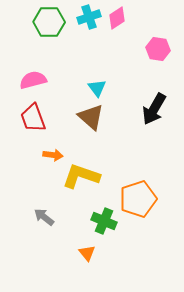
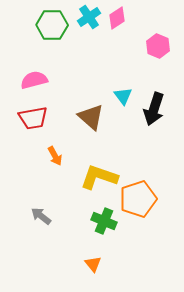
cyan cross: rotated 15 degrees counterclockwise
green hexagon: moved 3 px right, 3 px down
pink hexagon: moved 3 px up; rotated 15 degrees clockwise
pink semicircle: moved 1 px right
cyan triangle: moved 26 px right, 8 px down
black arrow: rotated 12 degrees counterclockwise
red trapezoid: rotated 80 degrees counterclockwise
orange arrow: moved 2 px right, 1 px down; rotated 54 degrees clockwise
yellow L-shape: moved 18 px right, 1 px down
gray arrow: moved 3 px left, 1 px up
orange triangle: moved 6 px right, 11 px down
